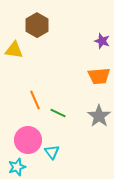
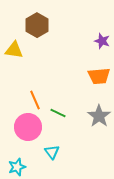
pink circle: moved 13 px up
